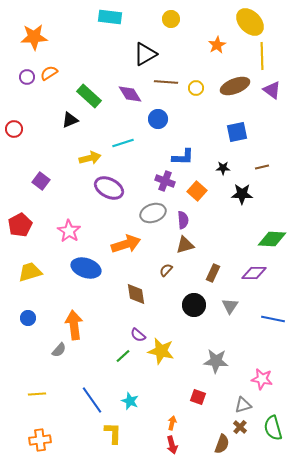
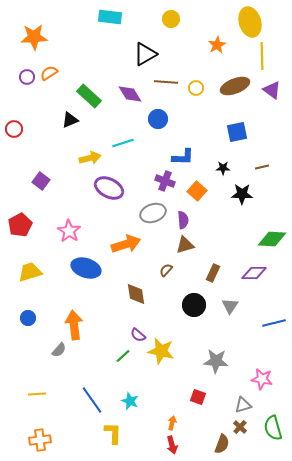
yellow ellipse at (250, 22): rotated 28 degrees clockwise
blue line at (273, 319): moved 1 px right, 4 px down; rotated 25 degrees counterclockwise
